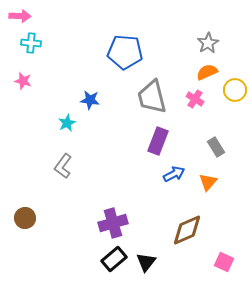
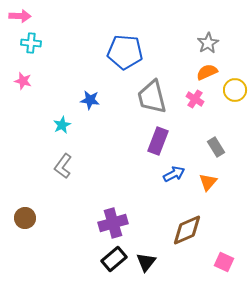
cyan star: moved 5 px left, 2 px down
